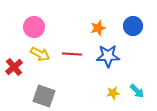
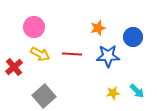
blue circle: moved 11 px down
gray square: rotated 30 degrees clockwise
